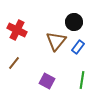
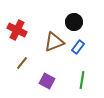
brown triangle: moved 2 px left, 1 px down; rotated 30 degrees clockwise
brown line: moved 8 px right
